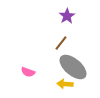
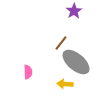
purple star: moved 7 px right, 5 px up
gray ellipse: moved 3 px right, 5 px up
pink semicircle: rotated 112 degrees counterclockwise
